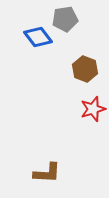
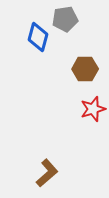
blue diamond: rotated 52 degrees clockwise
brown hexagon: rotated 20 degrees counterclockwise
brown L-shape: rotated 44 degrees counterclockwise
